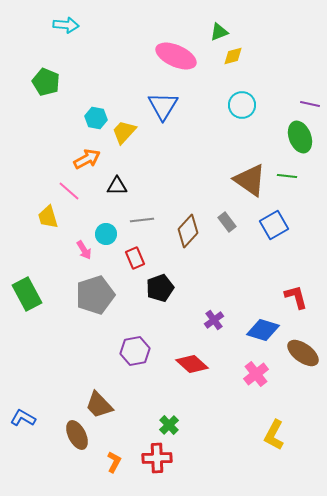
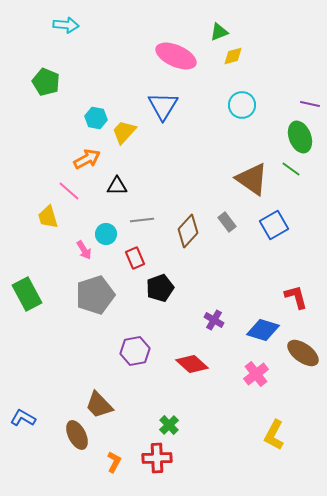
green line at (287, 176): moved 4 px right, 7 px up; rotated 30 degrees clockwise
brown triangle at (250, 180): moved 2 px right, 1 px up
purple cross at (214, 320): rotated 24 degrees counterclockwise
